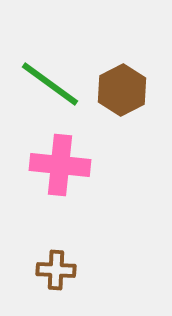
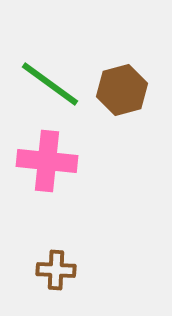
brown hexagon: rotated 12 degrees clockwise
pink cross: moved 13 px left, 4 px up
